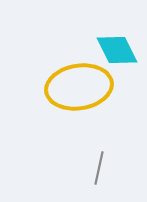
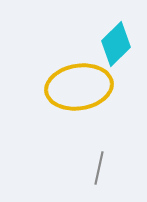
cyan diamond: moved 1 px left, 6 px up; rotated 72 degrees clockwise
